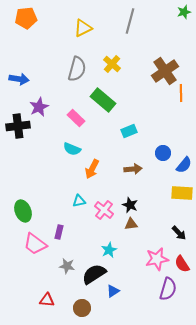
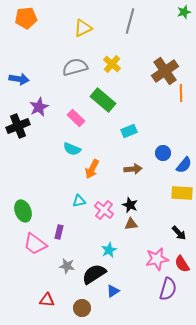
gray semicircle: moved 2 px left, 2 px up; rotated 120 degrees counterclockwise
black cross: rotated 15 degrees counterclockwise
